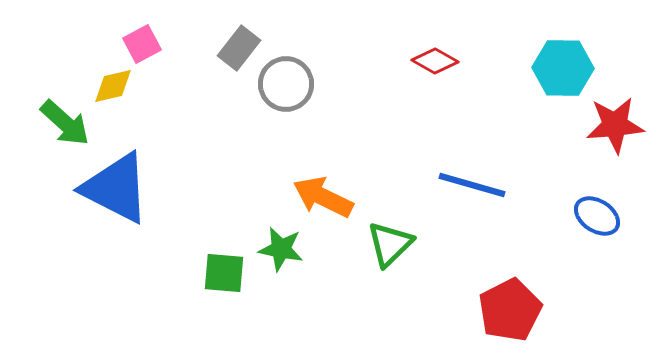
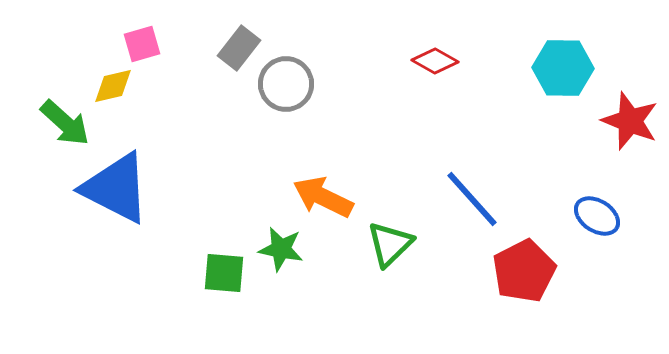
pink square: rotated 12 degrees clockwise
red star: moved 15 px right, 4 px up; rotated 26 degrees clockwise
blue line: moved 14 px down; rotated 32 degrees clockwise
red pentagon: moved 14 px right, 39 px up
